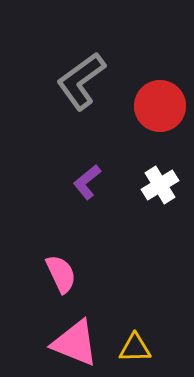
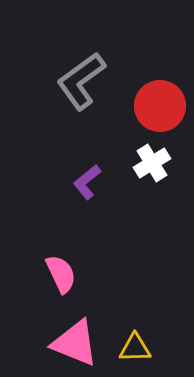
white cross: moved 8 px left, 22 px up
